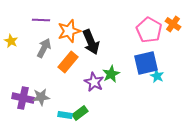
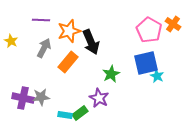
purple star: moved 5 px right, 16 px down
